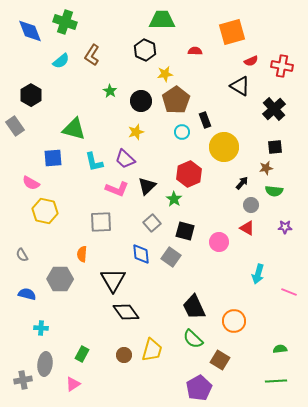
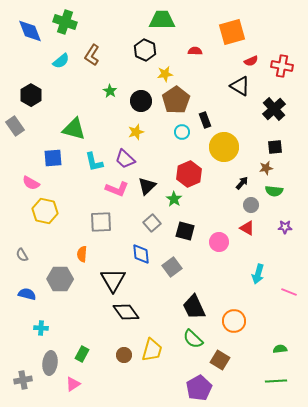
gray square at (171, 257): moved 1 px right, 10 px down; rotated 18 degrees clockwise
gray ellipse at (45, 364): moved 5 px right, 1 px up
